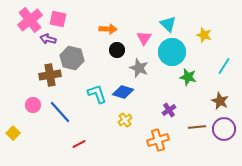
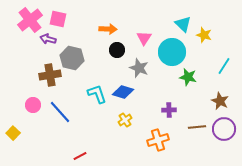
cyan triangle: moved 15 px right
purple cross: rotated 32 degrees clockwise
red line: moved 1 px right, 12 px down
